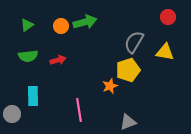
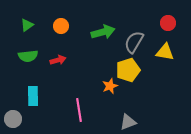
red circle: moved 6 px down
green arrow: moved 18 px right, 10 px down
gray circle: moved 1 px right, 5 px down
